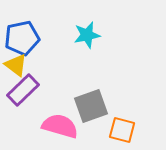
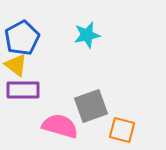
blue pentagon: rotated 16 degrees counterclockwise
purple rectangle: rotated 44 degrees clockwise
